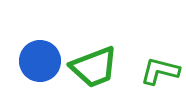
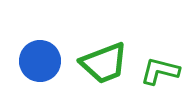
green trapezoid: moved 10 px right, 4 px up
